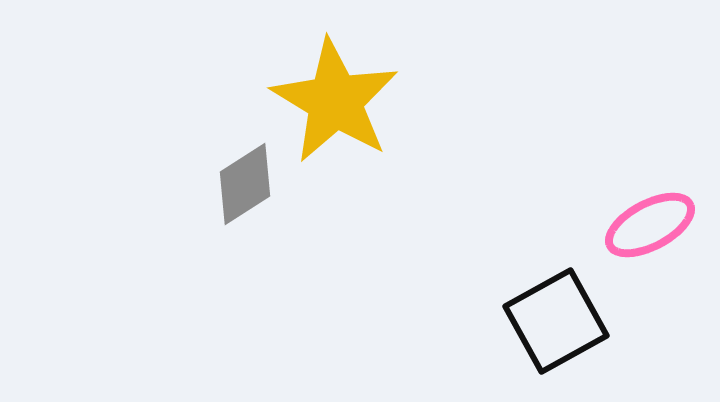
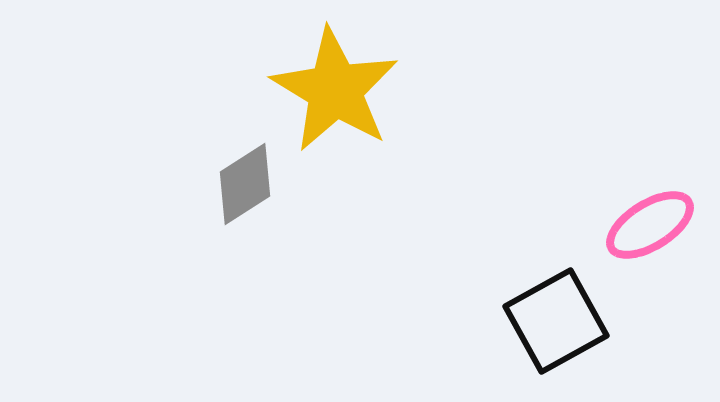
yellow star: moved 11 px up
pink ellipse: rotated 4 degrees counterclockwise
